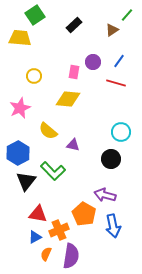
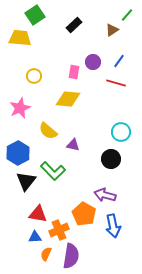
blue triangle: rotated 24 degrees clockwise
